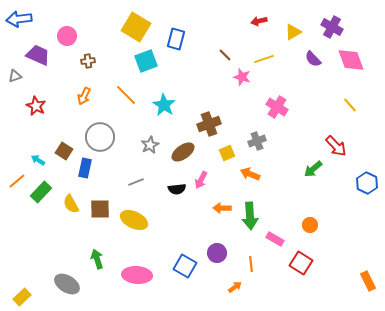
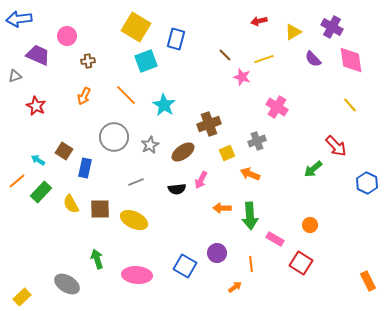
pink diamond at (351, 60): rotated 12 degrees clockwise
gray circle at (100, 137): moved 14 px right
